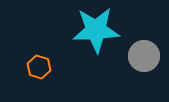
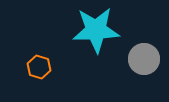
gray circle: moved 3 px down
